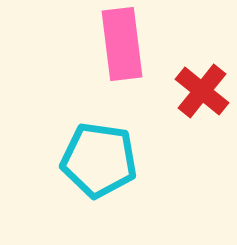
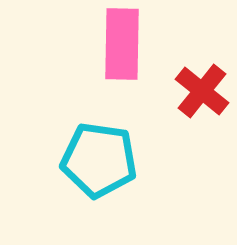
pink rectangle: rotated 8 degrees clockwise
